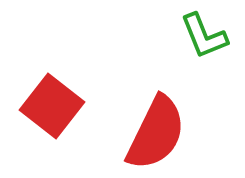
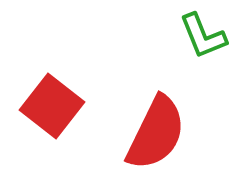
green L-shape: moved 1 px left
